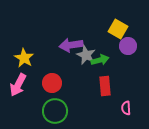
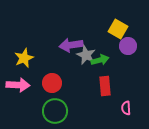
yellow star: rotated 18 degrees clockwise
pink arrow: rotated 115 degrees counterclockwise
